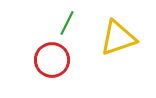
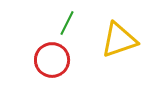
yellow triangle: moved 1 px right, 2 px down
